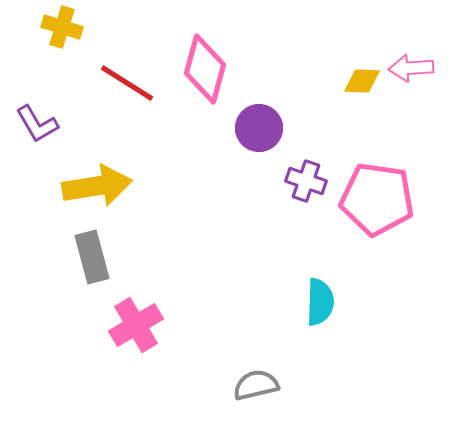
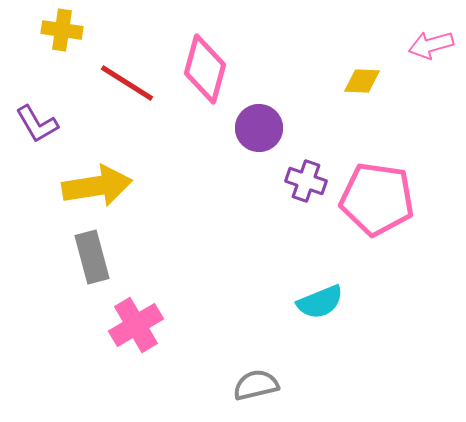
yellow cross: moved 3 px down; rotated 9 degrees counterclockwise
pink arrow: moved 20 px right, 23 px up; rotated 12 degrees counterclockwise
cyan semicircle: rotated 66 degrees clockwise
